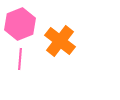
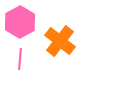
pink hexagon: moved 2 px up; rotated 8 degrees counterclockwise
